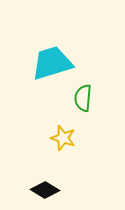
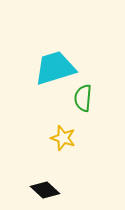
cyan trapezoid: moved 3 px right, 5 px down
black diamond: rotated 12 degrees clockwise
